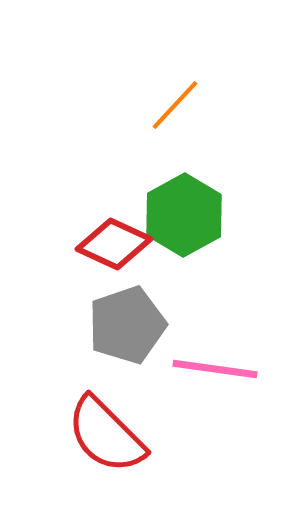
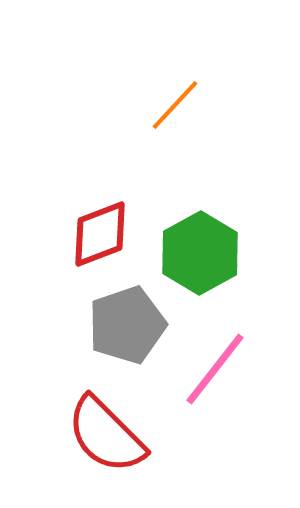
green hexagon: moved 16 px right, 38 px down
red diamond: moved 14 px left, 10 px up; rotated 46 degrees counterclockwise
pink line: rotated 60 degrees counterclockwise
